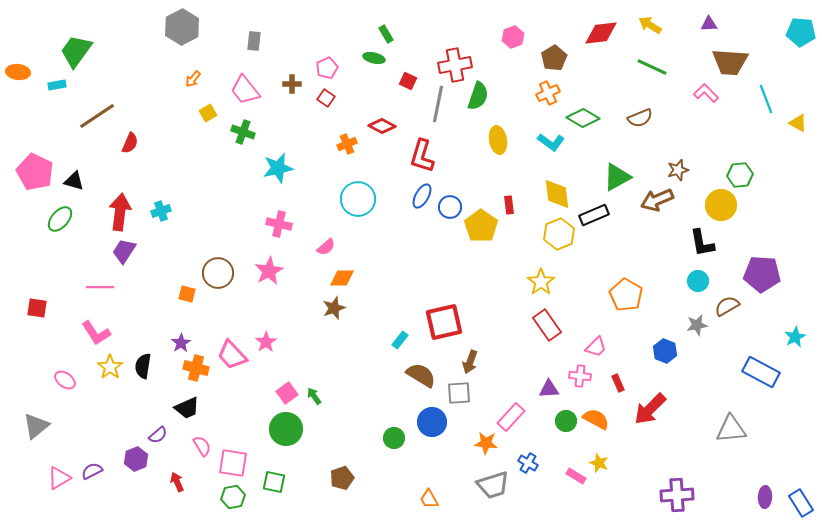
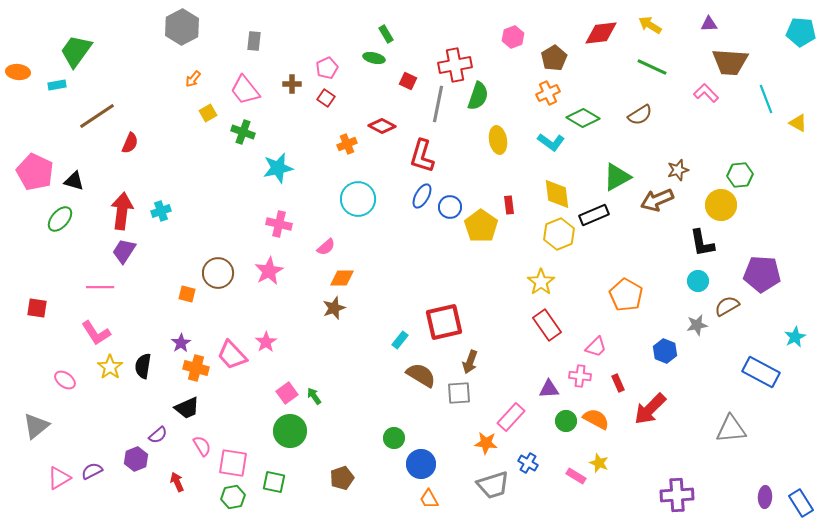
brown semicircle at (640, 118): moved 3 px up; rotated 10 degrees counterclockwise
red arrow at (120, 212): moved 2 px right, 1 px up
blue circle at (432, 422): moved 11 px left, 42 px down
green circle at (286, 429): moved 4 px right, 2 px down
